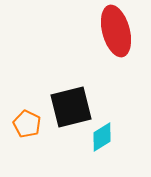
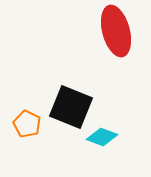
black square: rotated 36 degrees clockwise
cyan diamond: rotated 52 degrees clockwise
